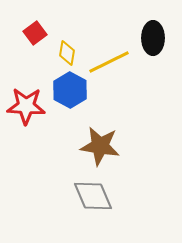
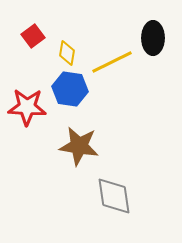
red square: moved 2 px left, 3 px down
yellow line: moved 3 px right
blue hexagon: moved 1 px up; rotated 20 degrees counterclockwise
red star: moved 1 px right, 1 px down
brown star: moved 21 px left
gray diamond: moved 21 px right; rotated 15 degrees clockwise
